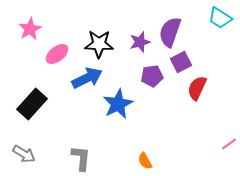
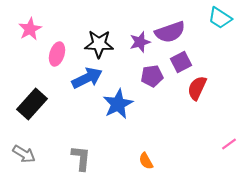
purple semicircle: rotated 128 degrees counterclockwise
pink ellipse: rotated 35 degrees counterclockwise
orange semicircle: moved 1 px right
